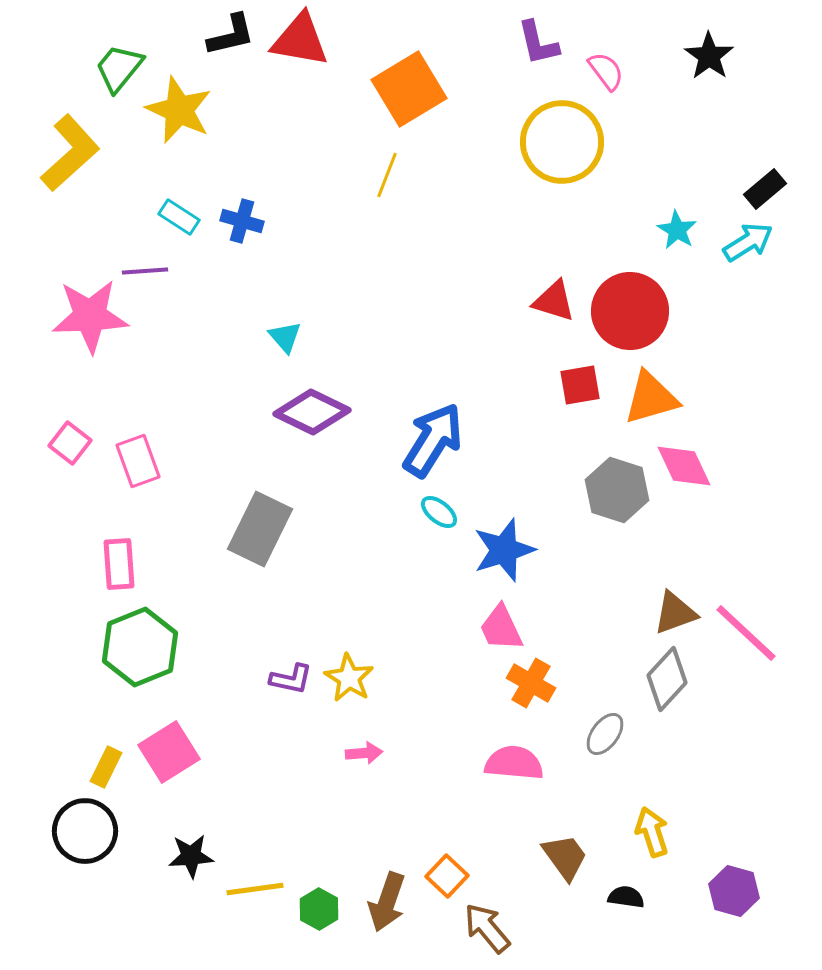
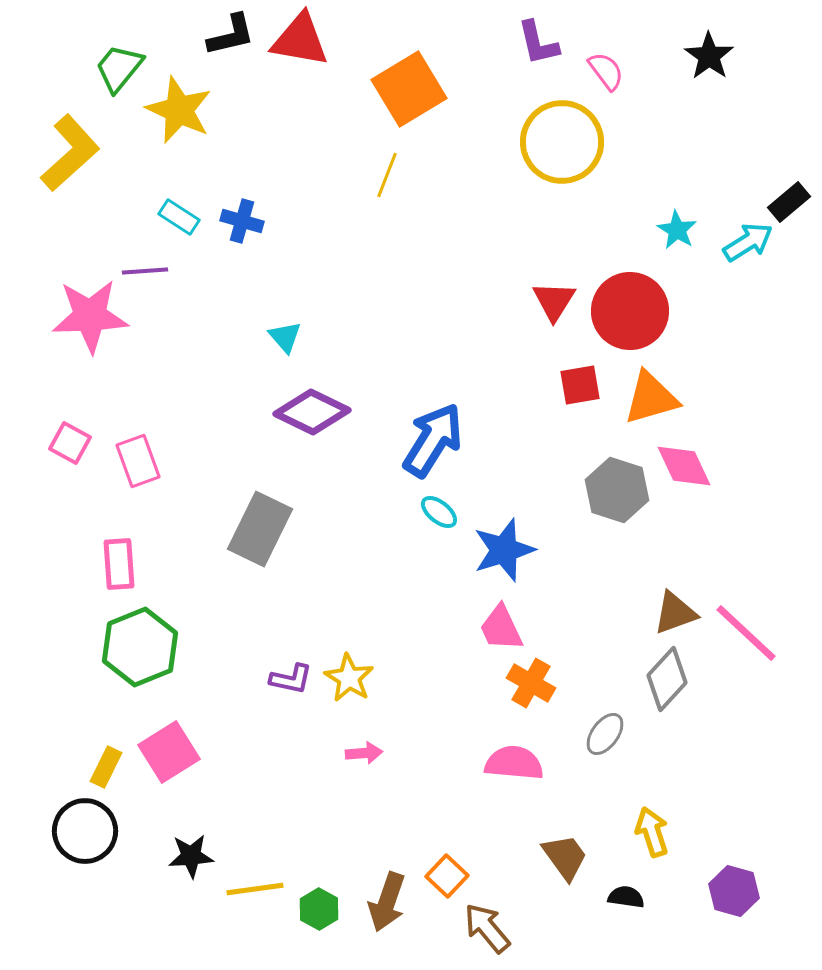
black rectangle at (765, 189): moved 24 px right, 13 px down
red triangle at (554, 301): rotated 45 degrees clockwise
pink square at (70, 443): rotated 9 degrees counterclockwise
